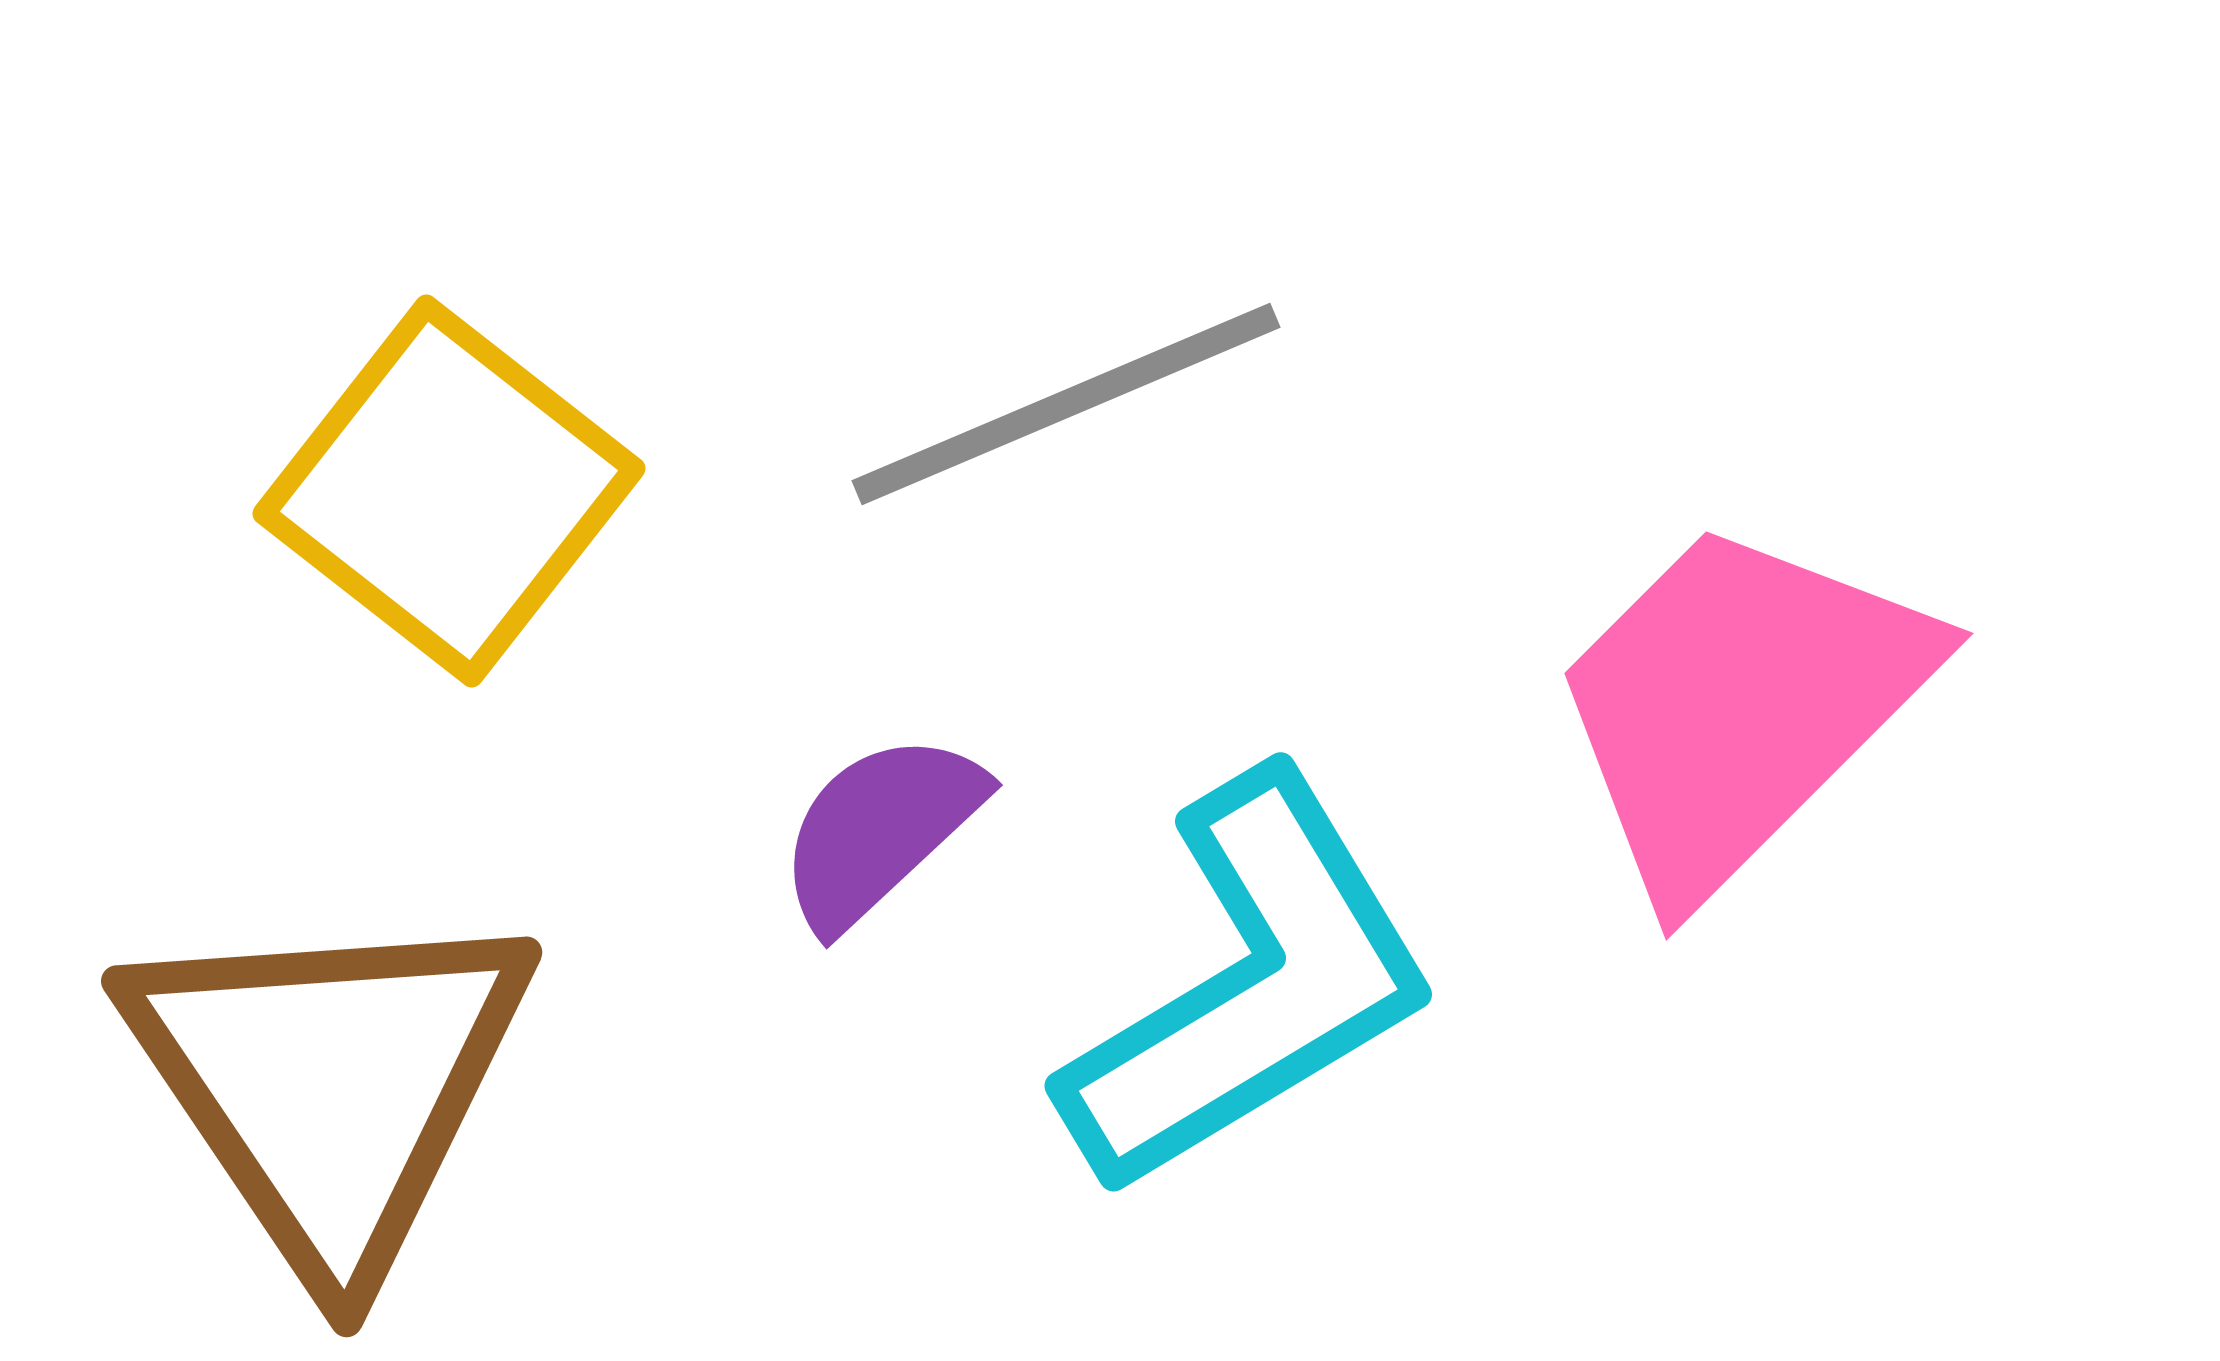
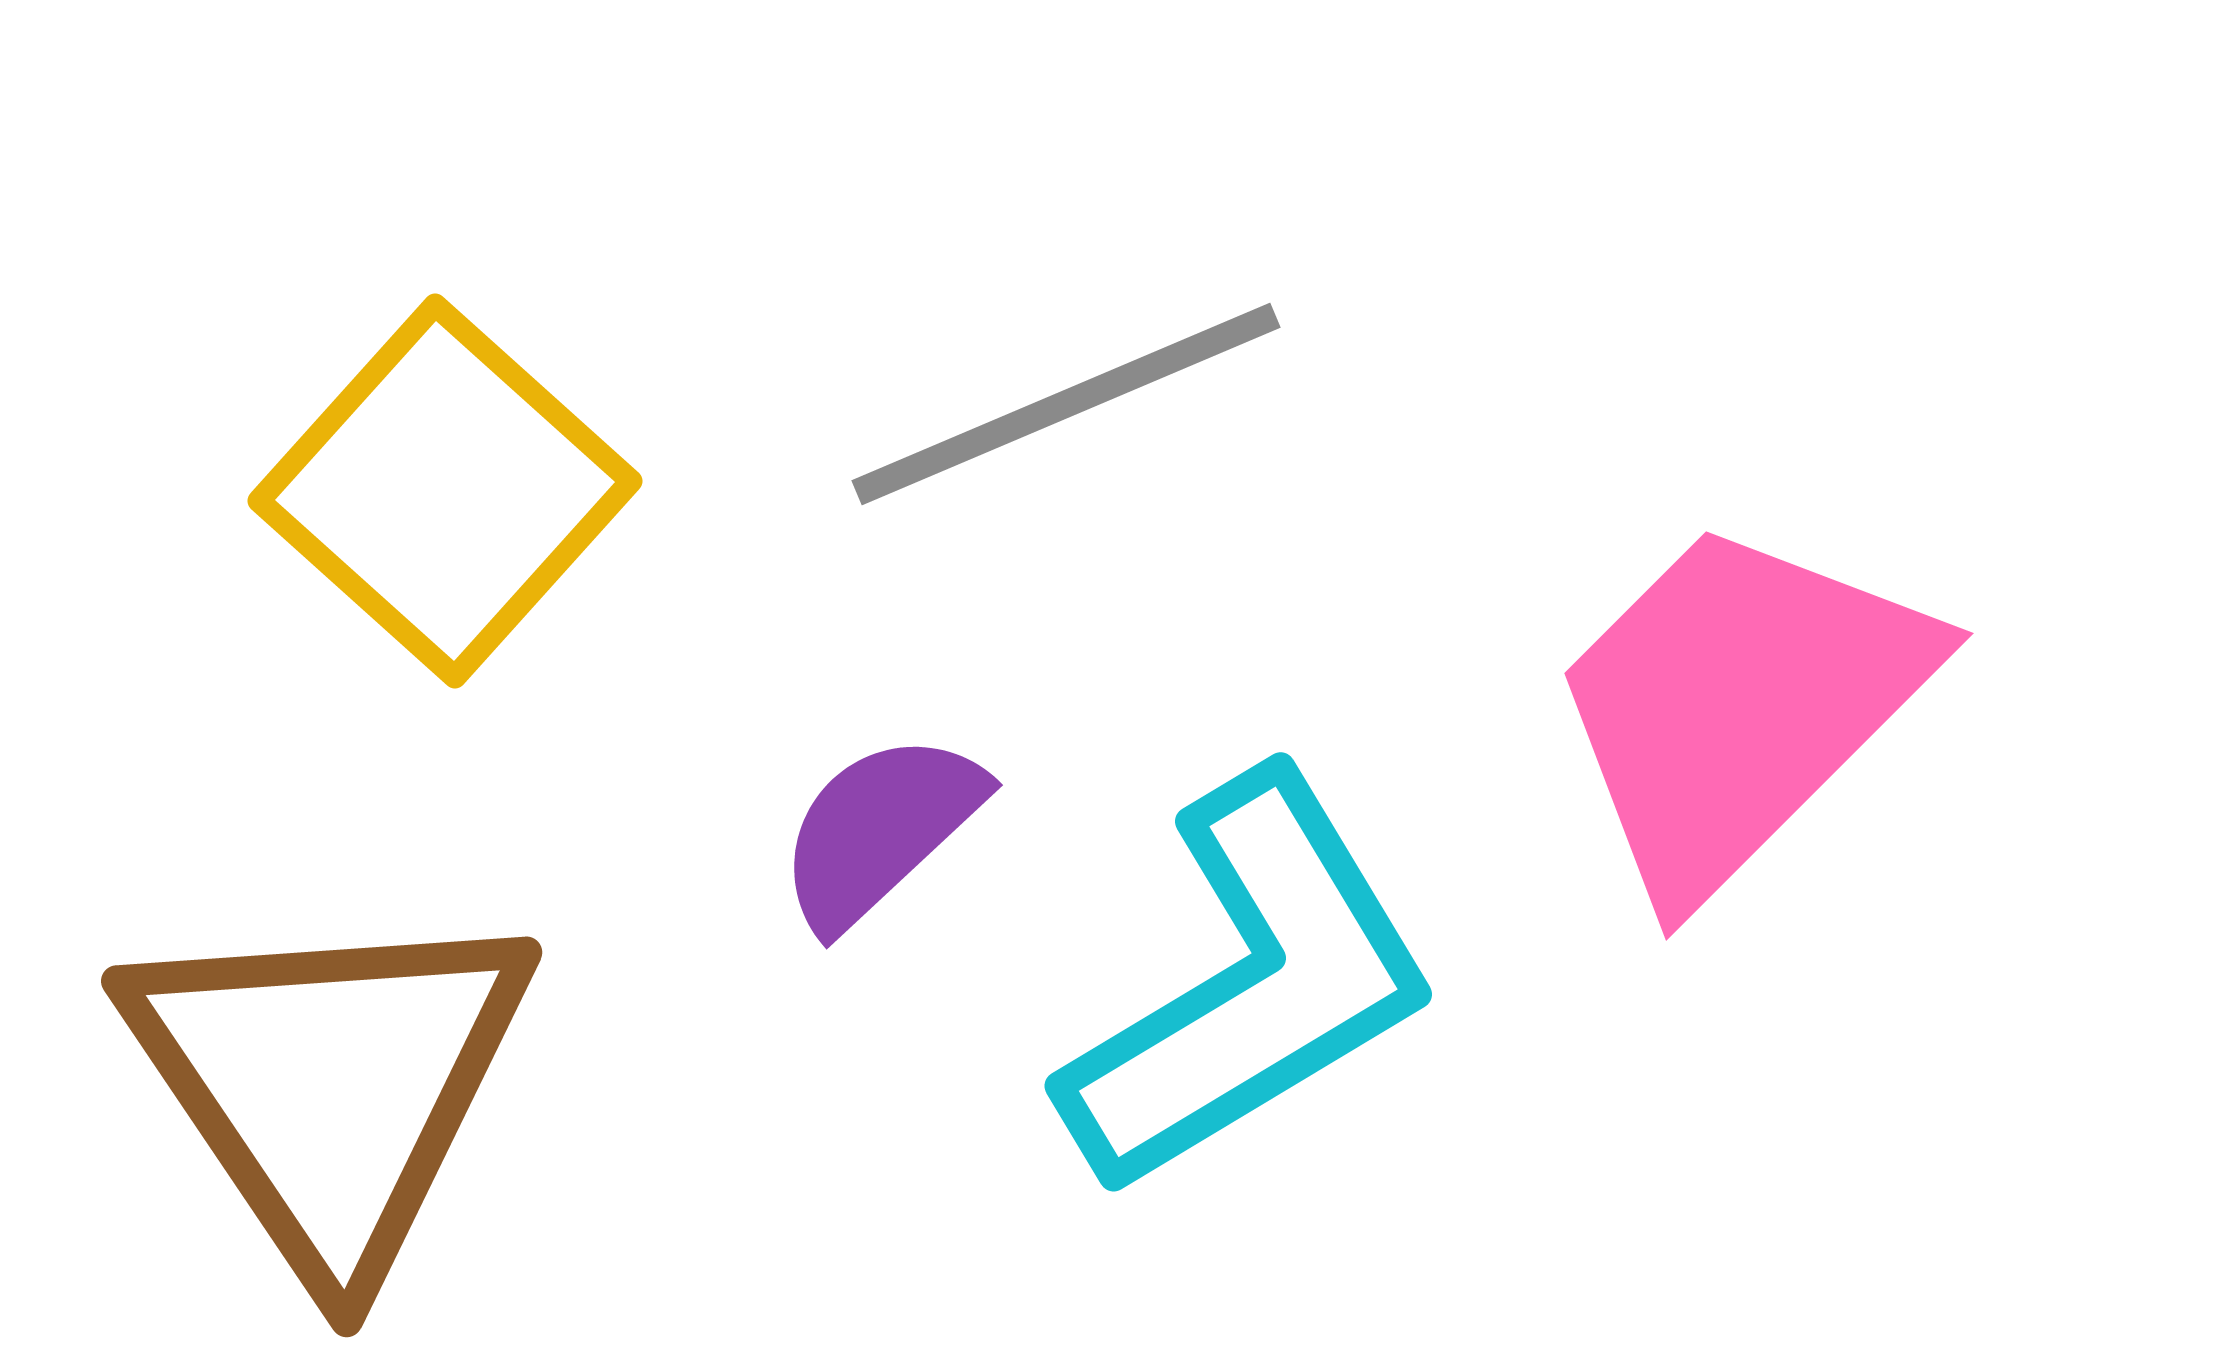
yellow square: moved 4 px left; rotated 4 degrees clockwise
